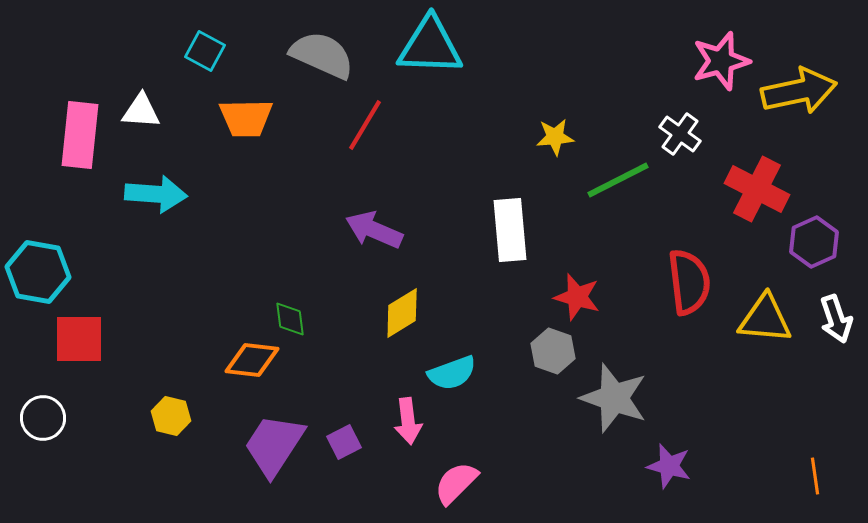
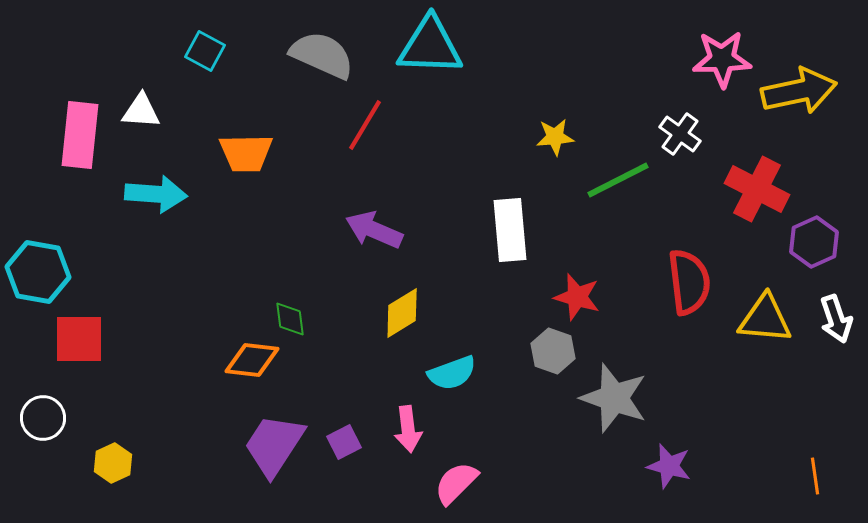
pink star: moved 1 px right, 2 px up; rotated 14 degrees clockwise
orange trapezoid: moved 35 px down
yellow hexagon: moved 58 px left, 47 px down; rotated 21 degrees clockwise
pink arrow: moved 8 px down
